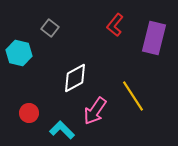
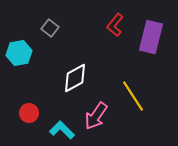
purple rectangle: moved 3 px left, 1 px up
cyan hexagon: rotated 25 degrees counterclockwise
pink arrow: moved 1 px right, 5 px down
